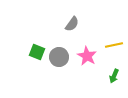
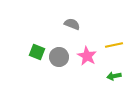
gray semicircle: rotated 105 degrees counterclockwise
green arrow: rotated 56 degrees clockwise
